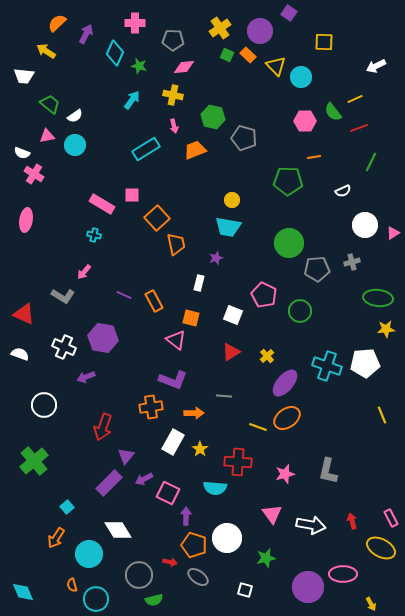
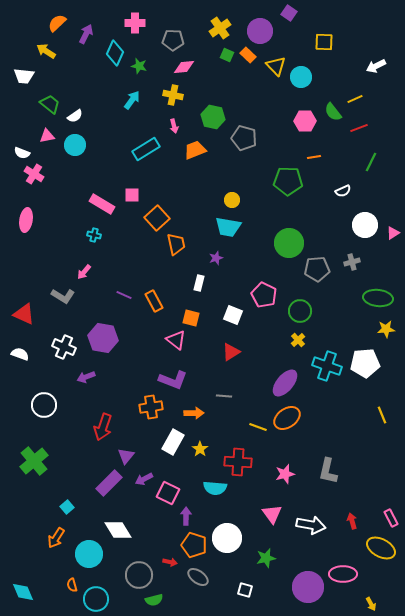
yellow cross at (267, 356): moved 31 px right, 16 px up
